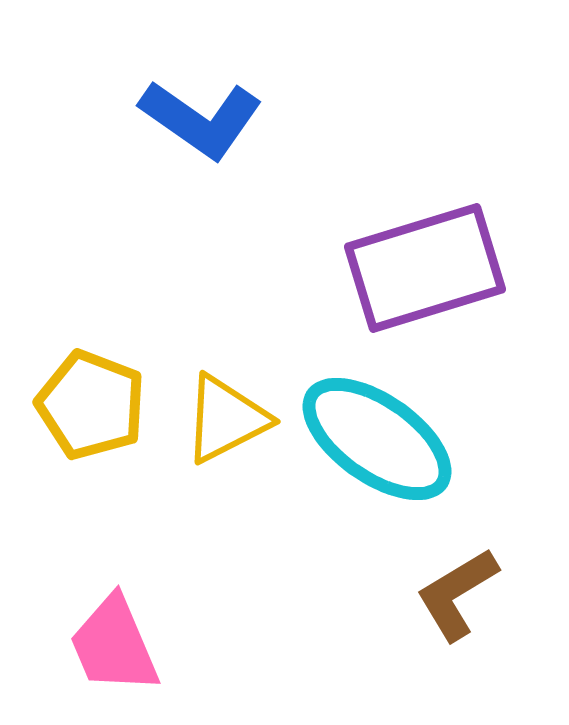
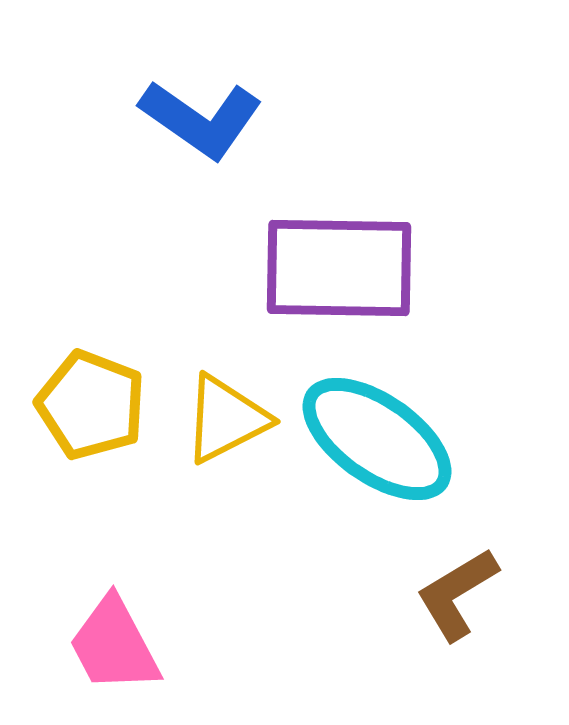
purple rectangle: moved 86 px left; rotated 18 degrees clockwise
pink trapezoid: rotated 5 degrees counterclockwise
